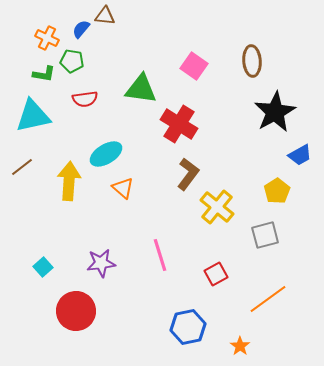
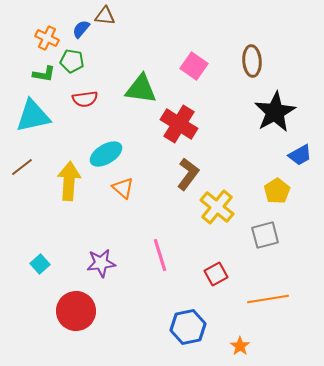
cyan square: moved 3 px left, 3 px up
orange line: rotated 27 degrees clockwise
